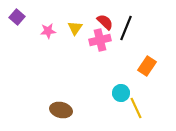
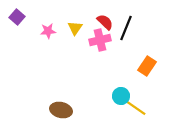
cyan circle: moved 3 px down
yellow line: rotated 30 degrees counterclockwise
